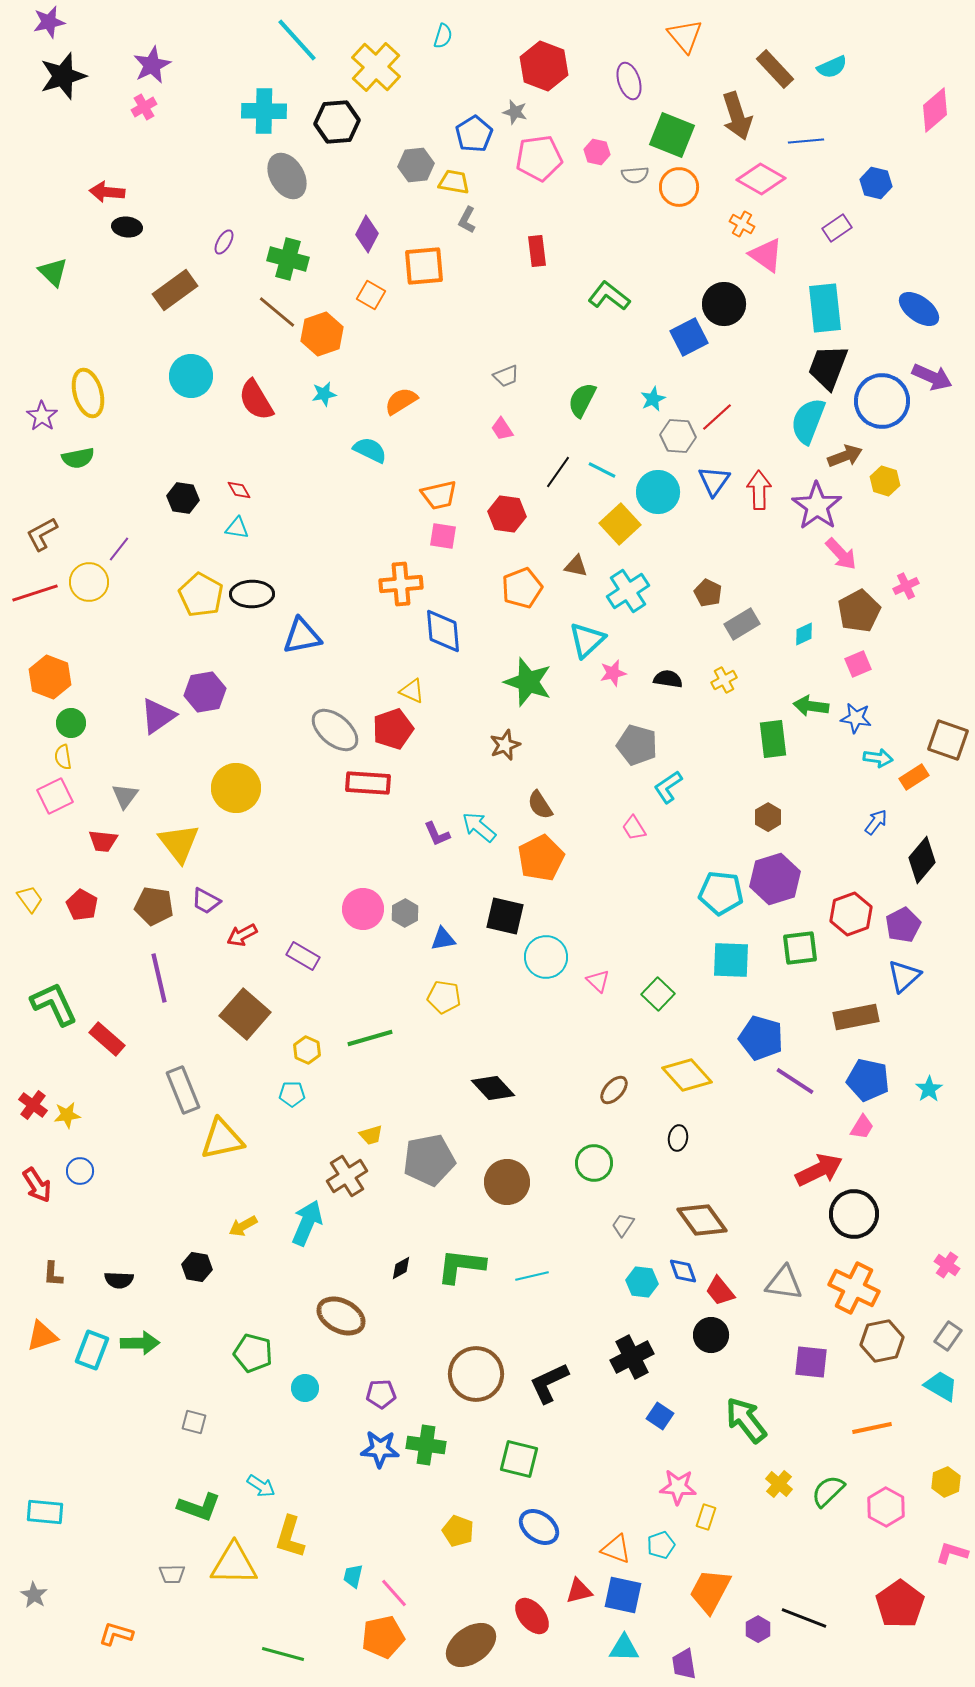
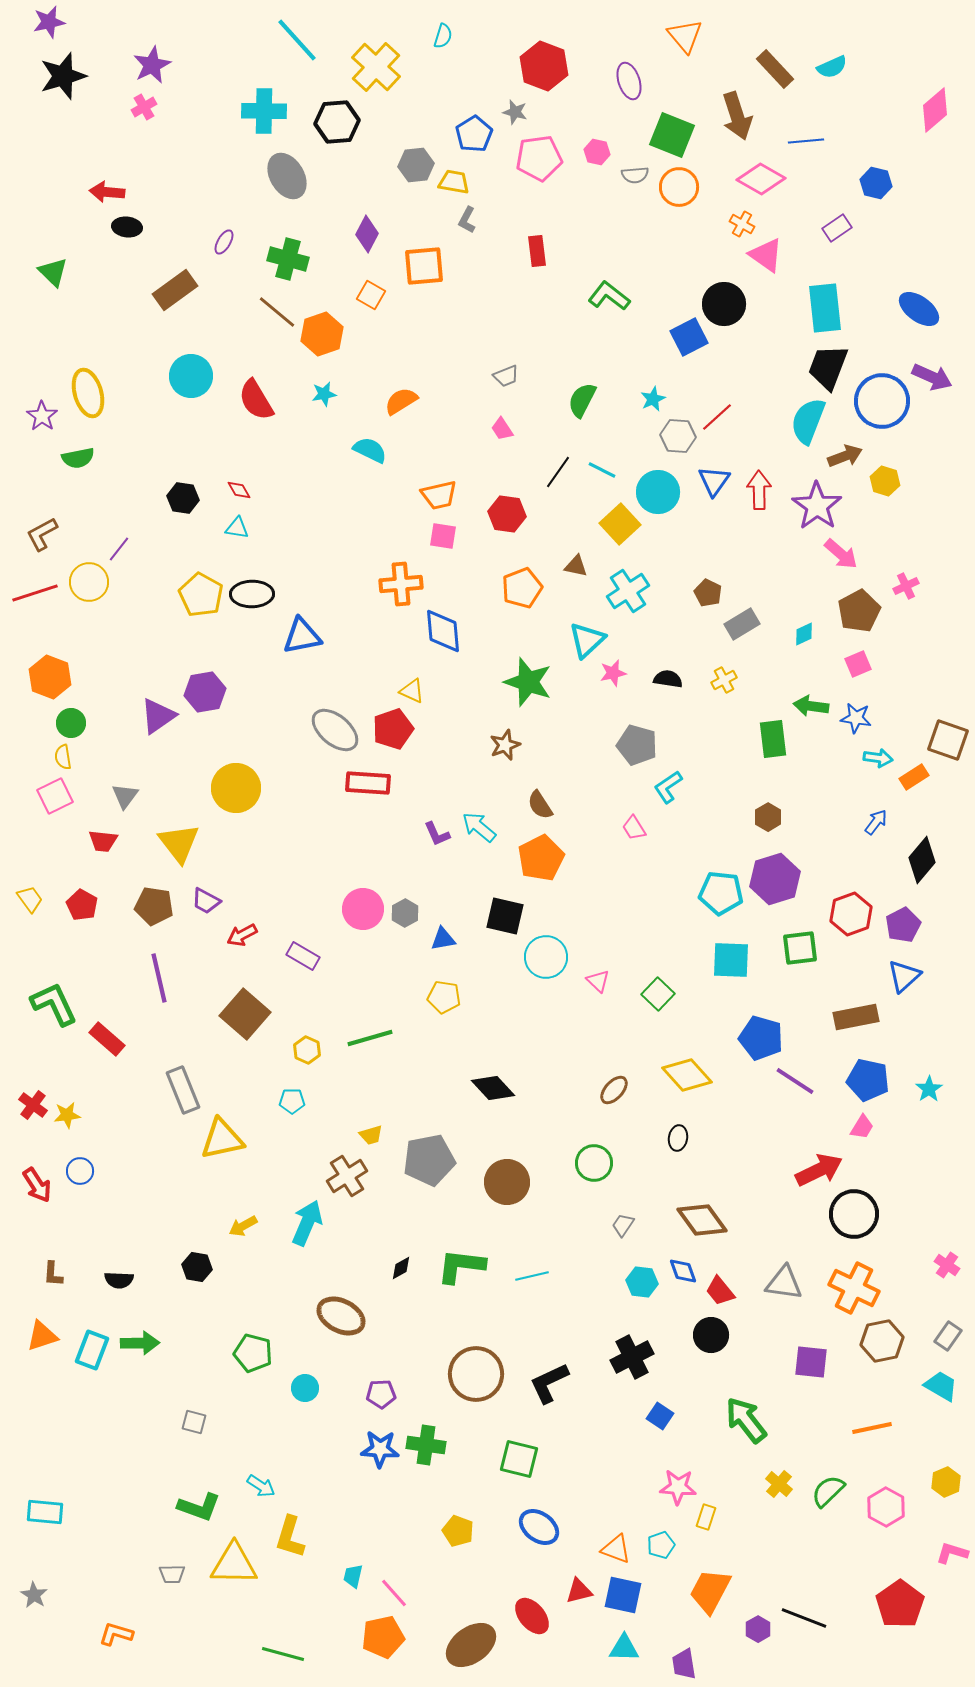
pink arrow at (841, 554): rotated 6 degrees counterclockwise
cyan pentagon at (292, 1094): moved 7 px down
